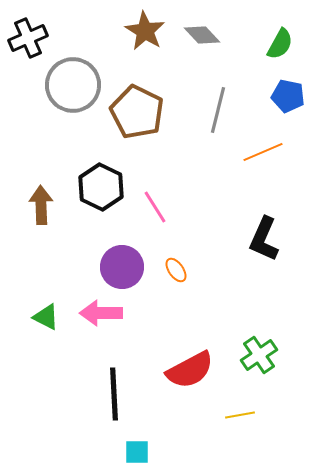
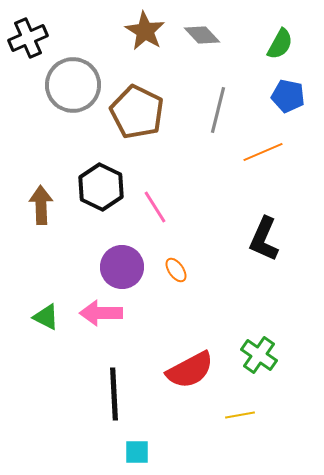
green cross: rotated 21 degrees counterclockwise
